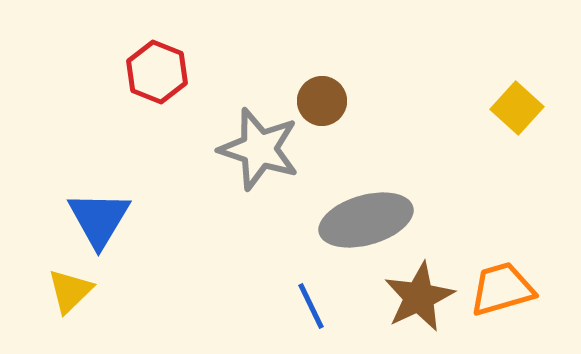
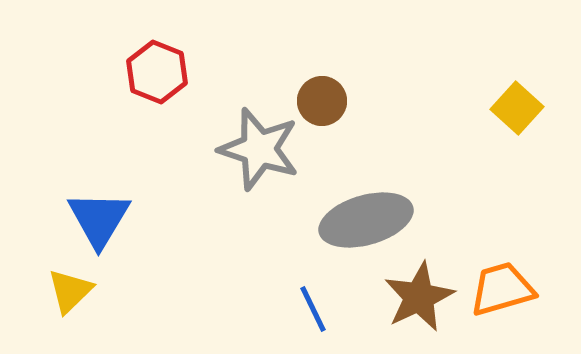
blue line: moved 2 px right, 3 px down
